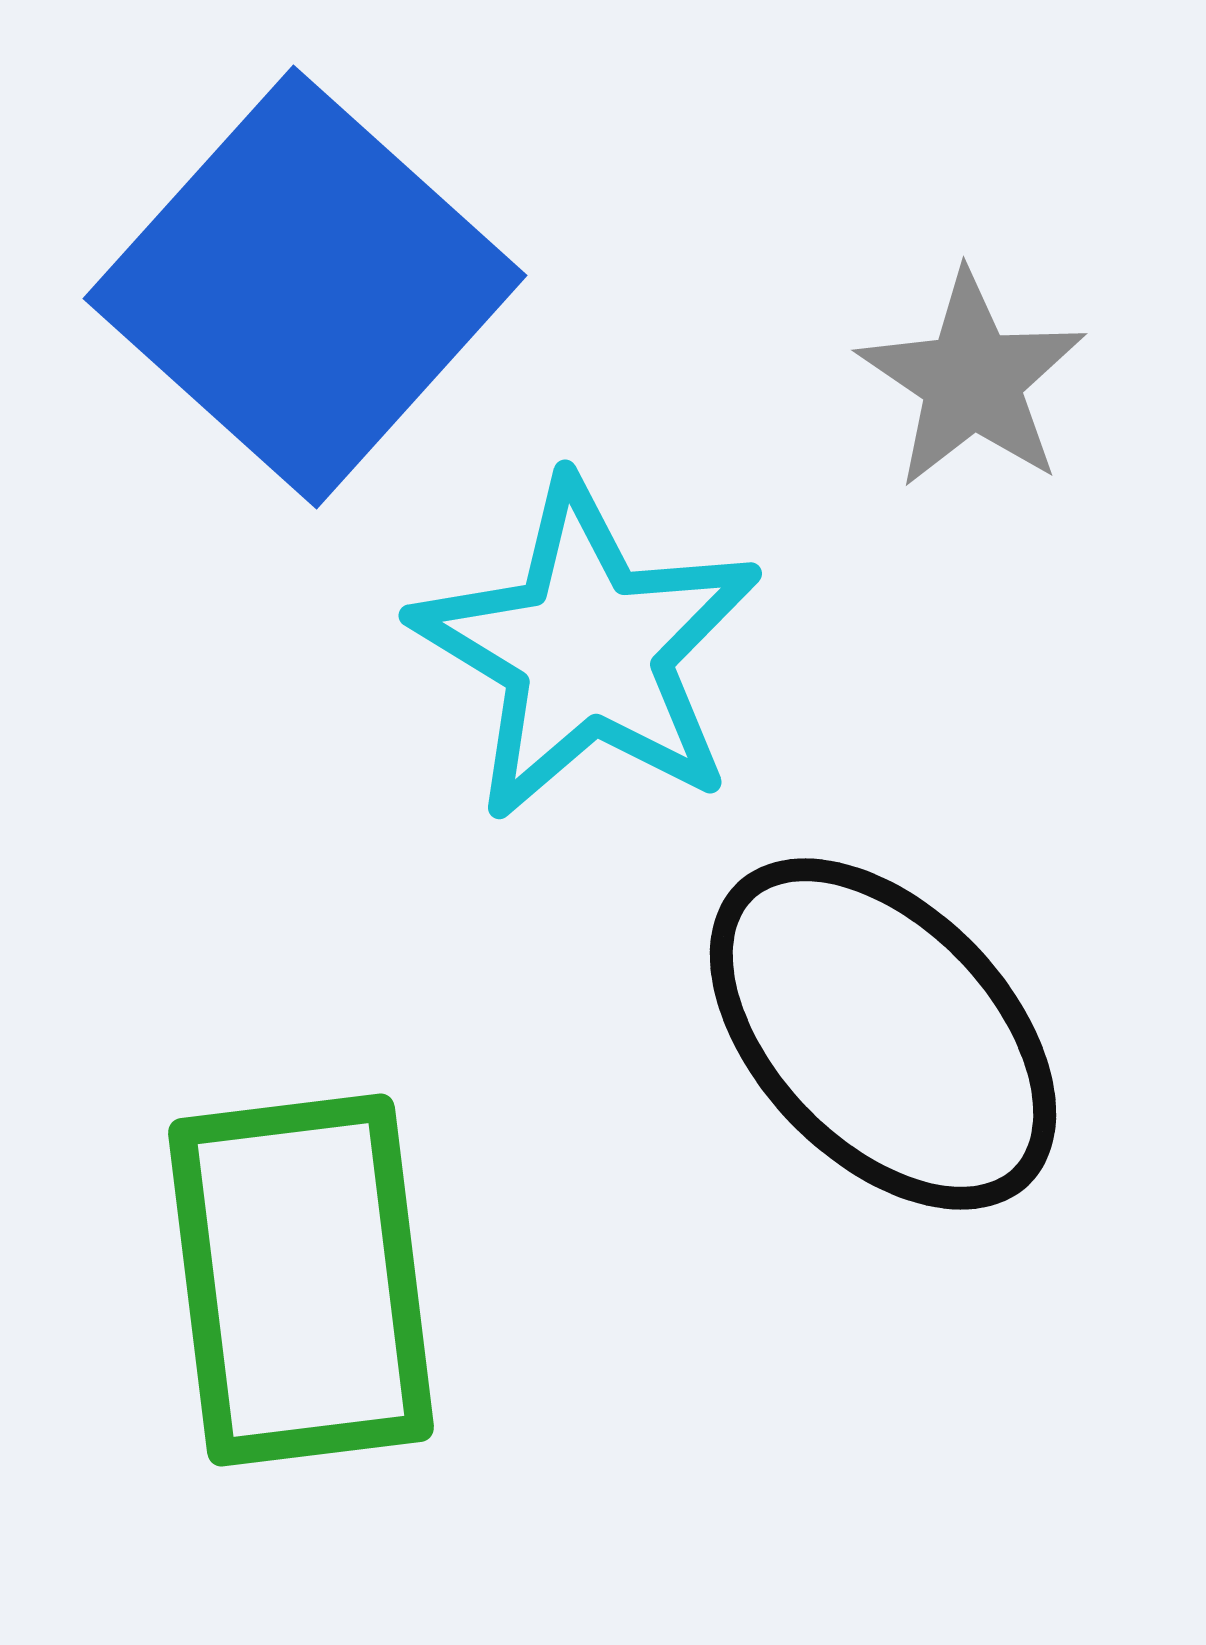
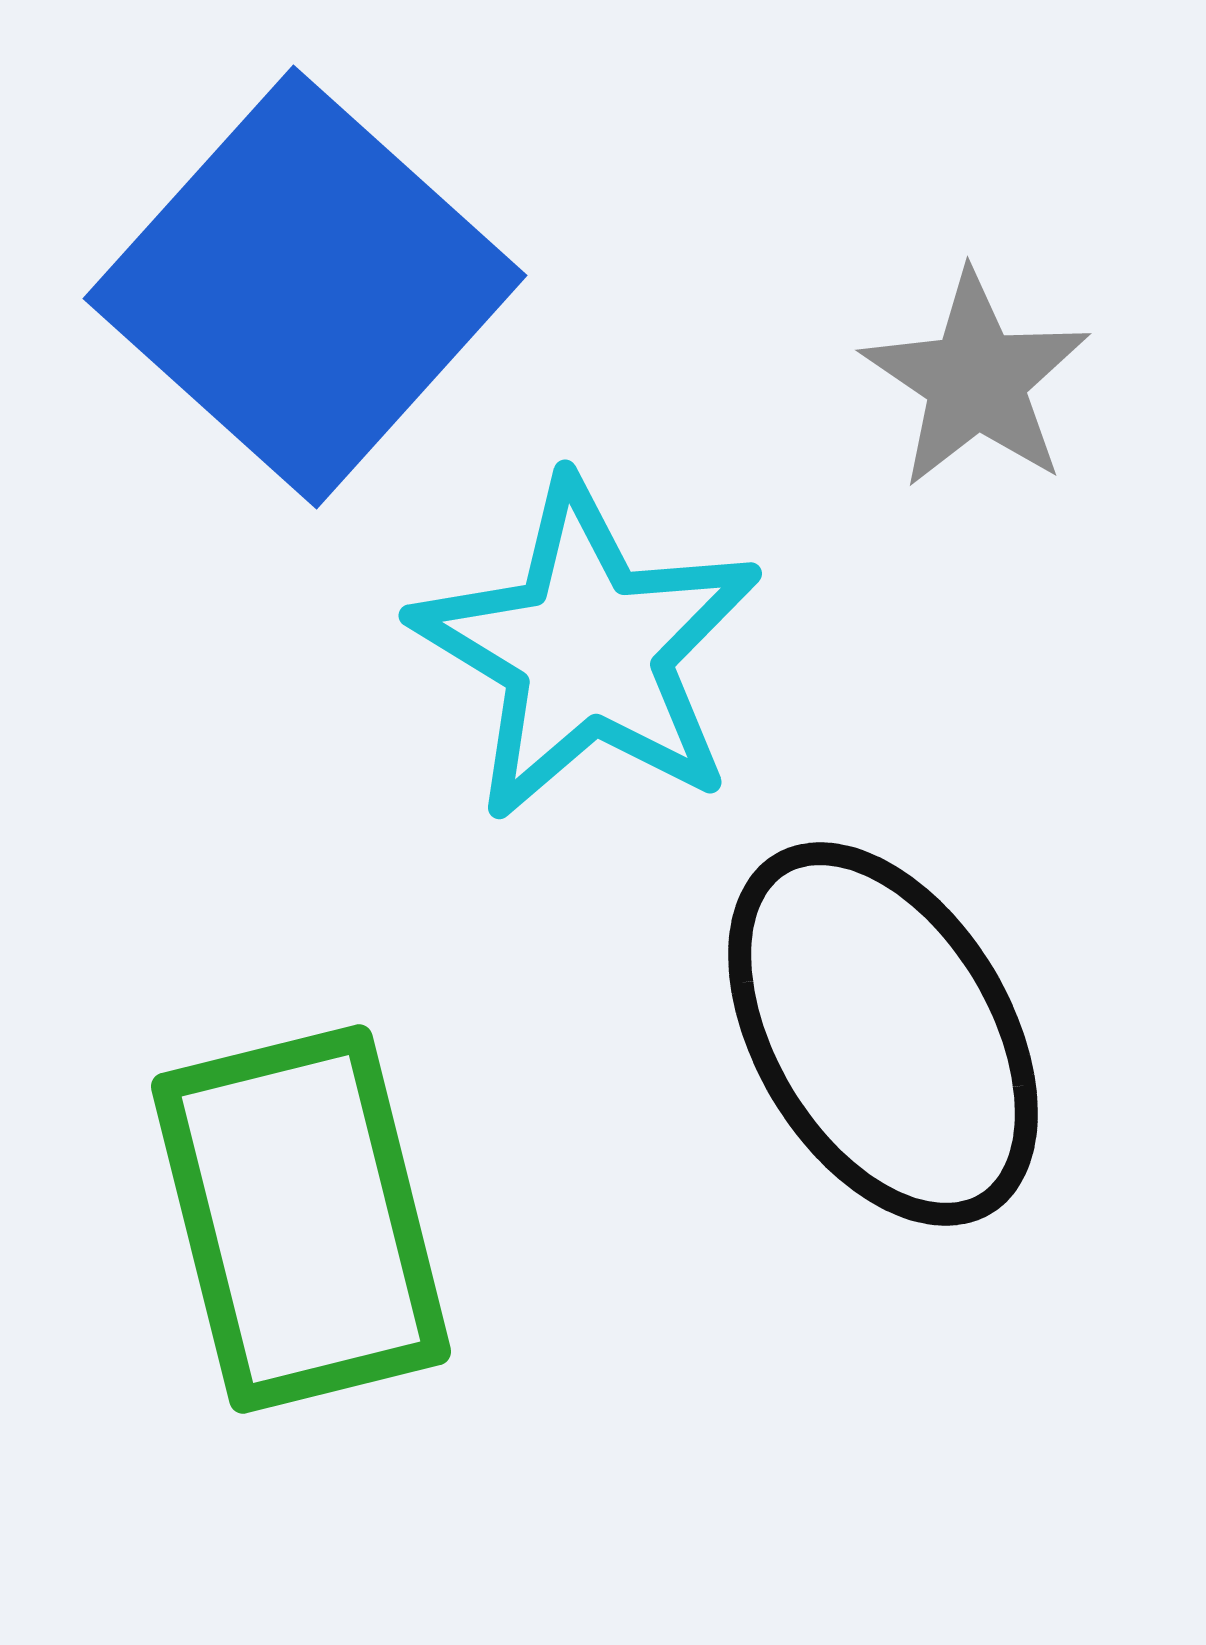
gray star: moved 4 px right
black ellipse: rotated 13 degrees clockwise
green rectangle: moved 61 px up; rotated 7 degrees counterclockwise
